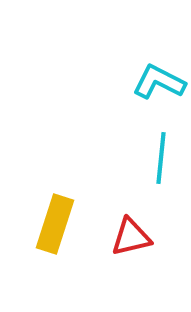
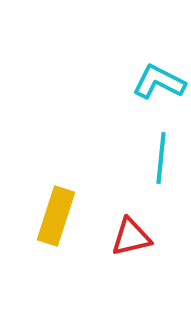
yellow rectangle: moved 1 px right, 8 px up
